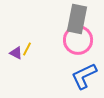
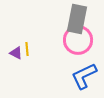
yellow line: rotated 32 degrees counterclockwise
